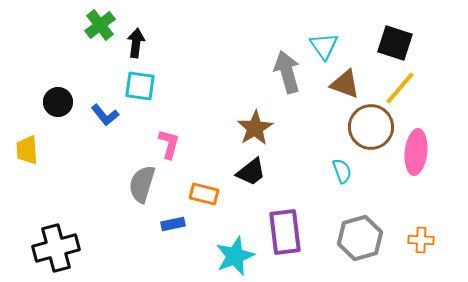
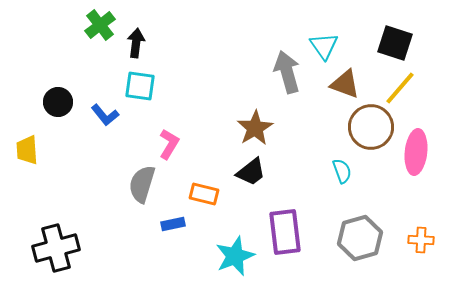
pink L-shape: rotated 16 degrees clockwise
